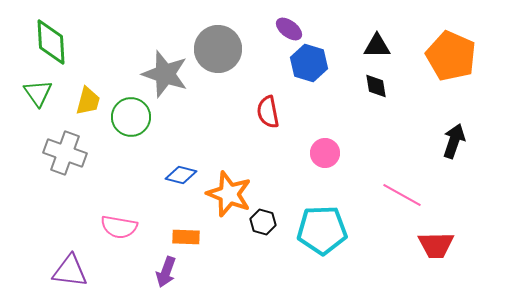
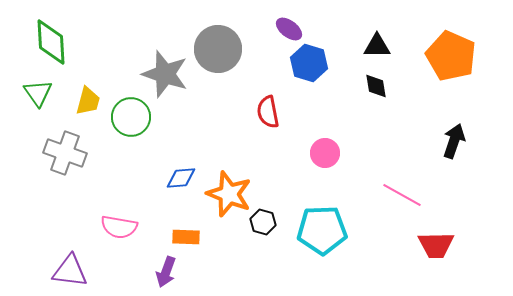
blue diamond: moved 3 px down; rotated 20 degrees counterclockwise
